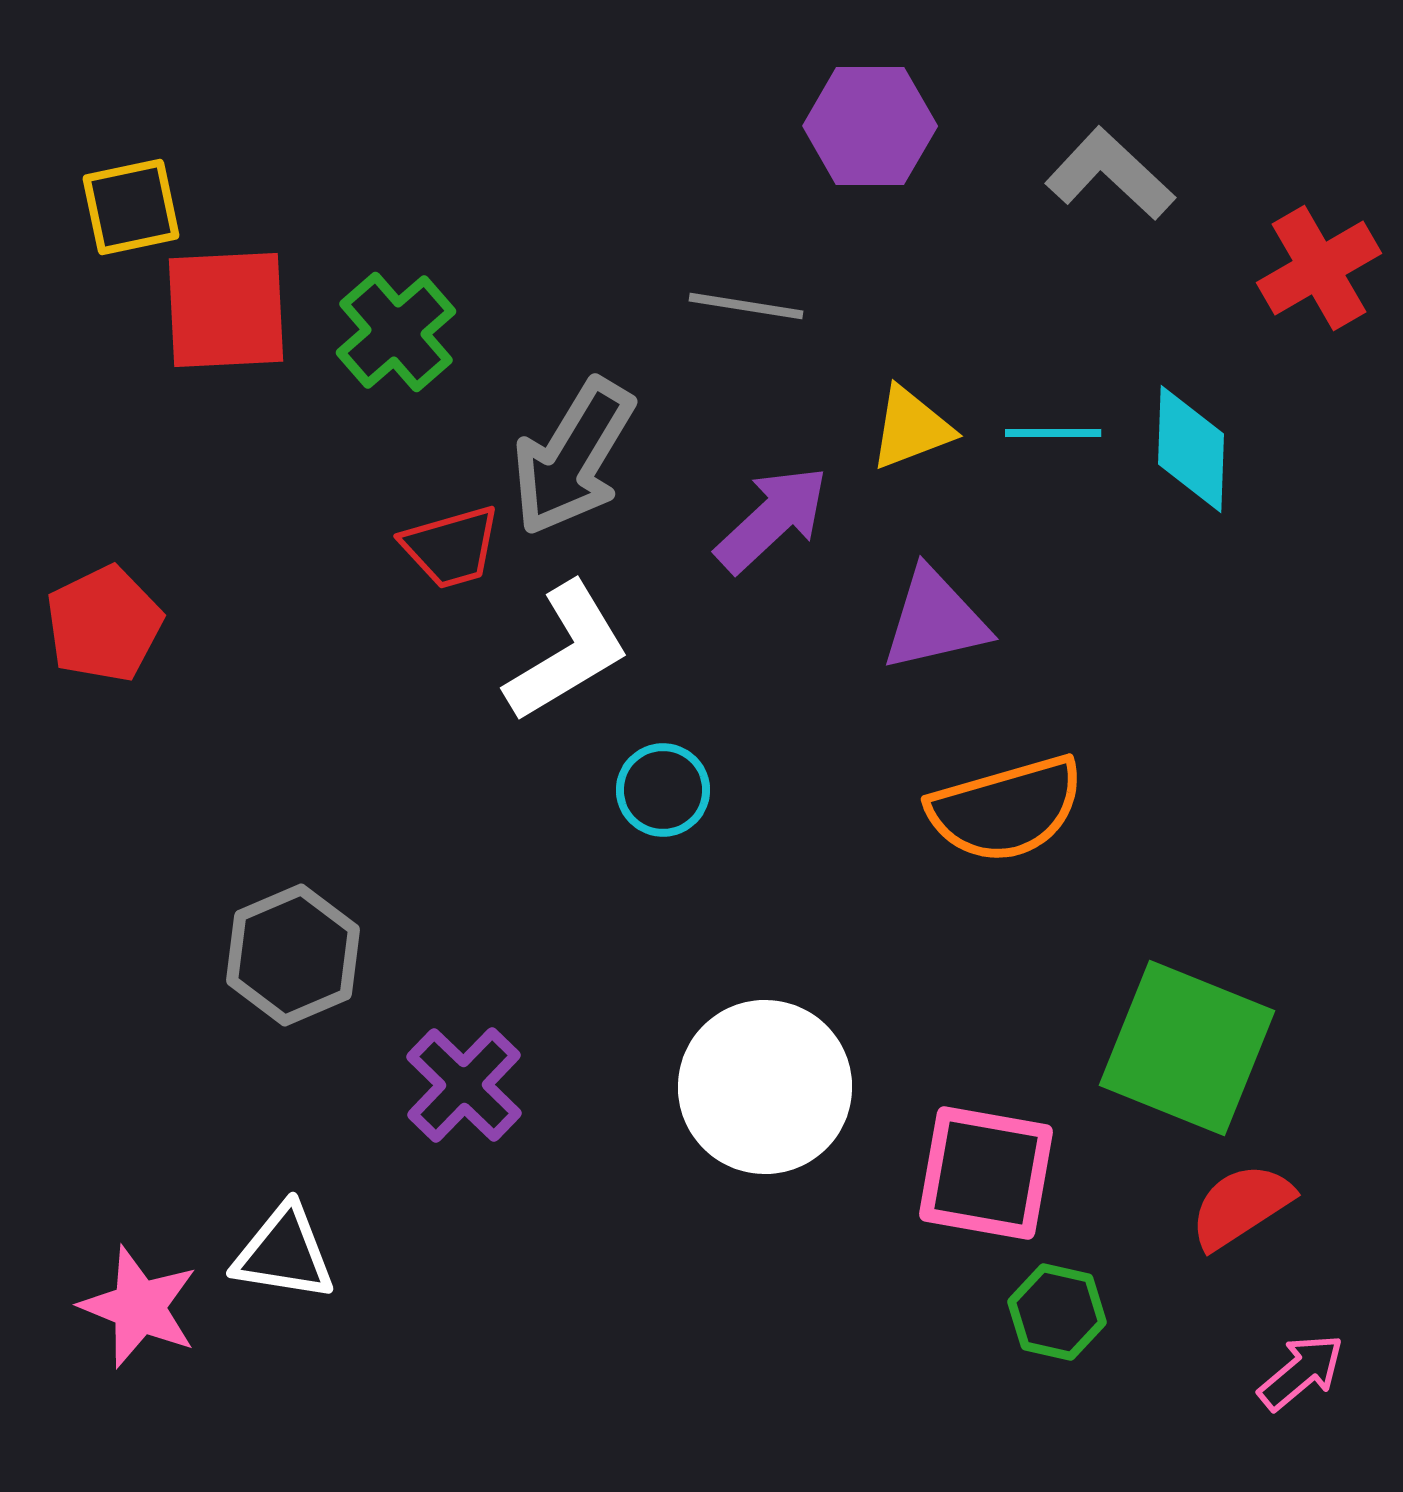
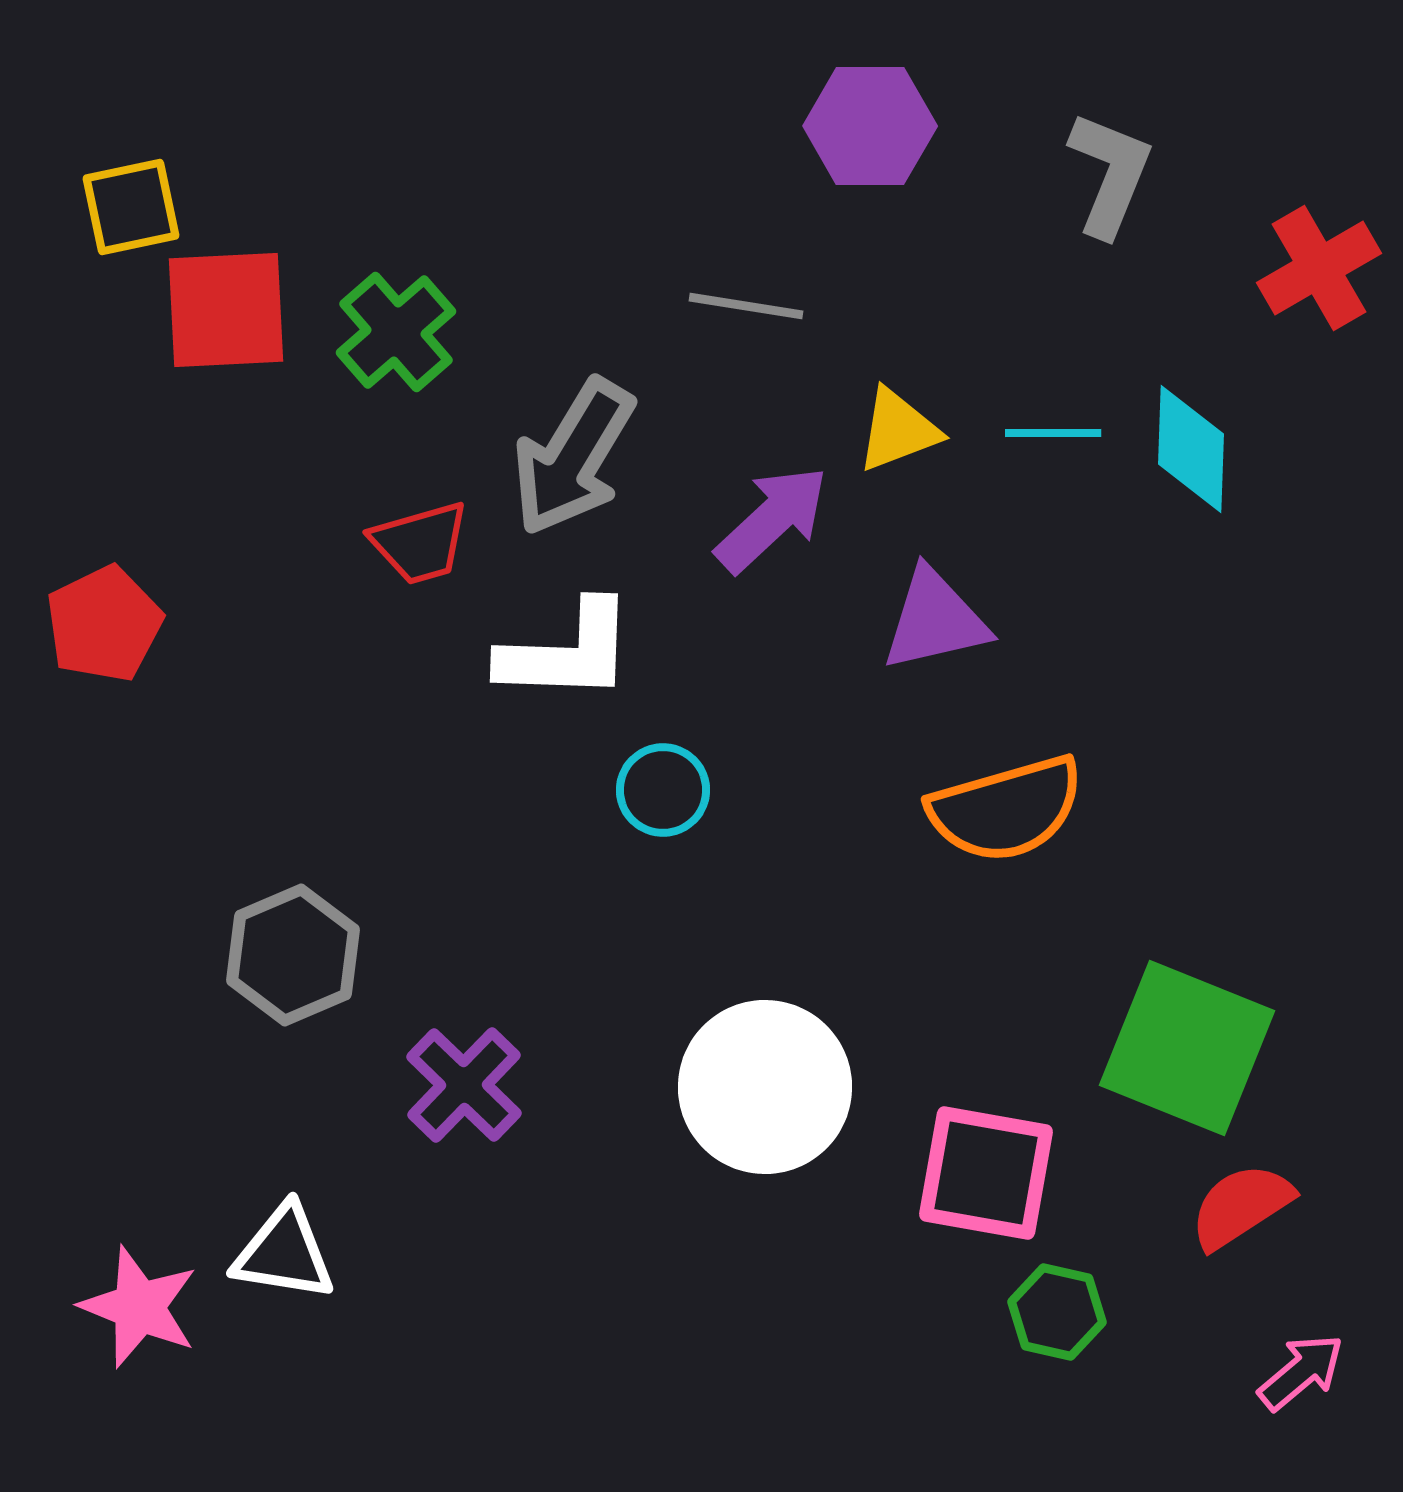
gray L-shape: rotated 69 degrees clockwise
yellow triangle: moved 13 px left, 2 px down
red trapezoid: moved 31 px left, 4 px up
white L-shape: rotated 33 degrees clockwise
